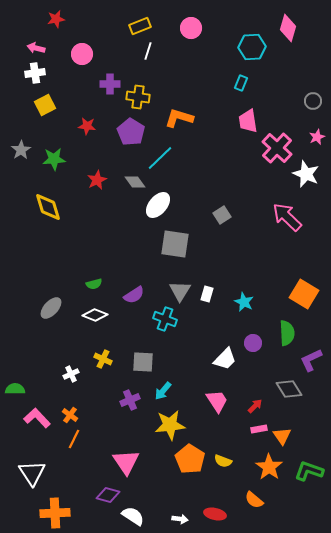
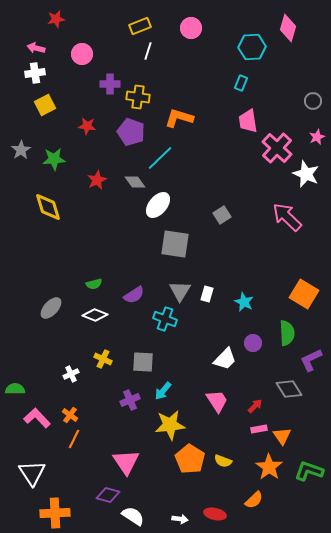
purple pentagon at (131, 132): rotated 12 degrees counterclockwise
orange semicircle at (254, 500): rotated 84 degrees counterclockwise
